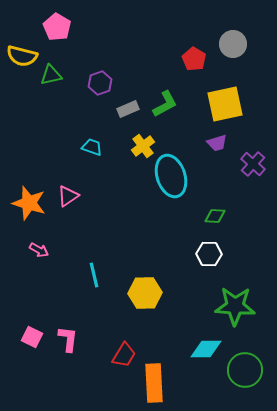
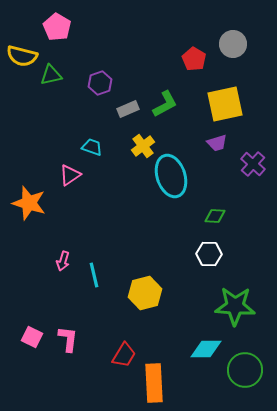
pink triangle: moved 2 px right, 21 px up
pink arrow: moved 24 px right, 11 px down; rotated 78 degrees clockwise
yellow hexagon: rotated 12 degrees counterclockwise
